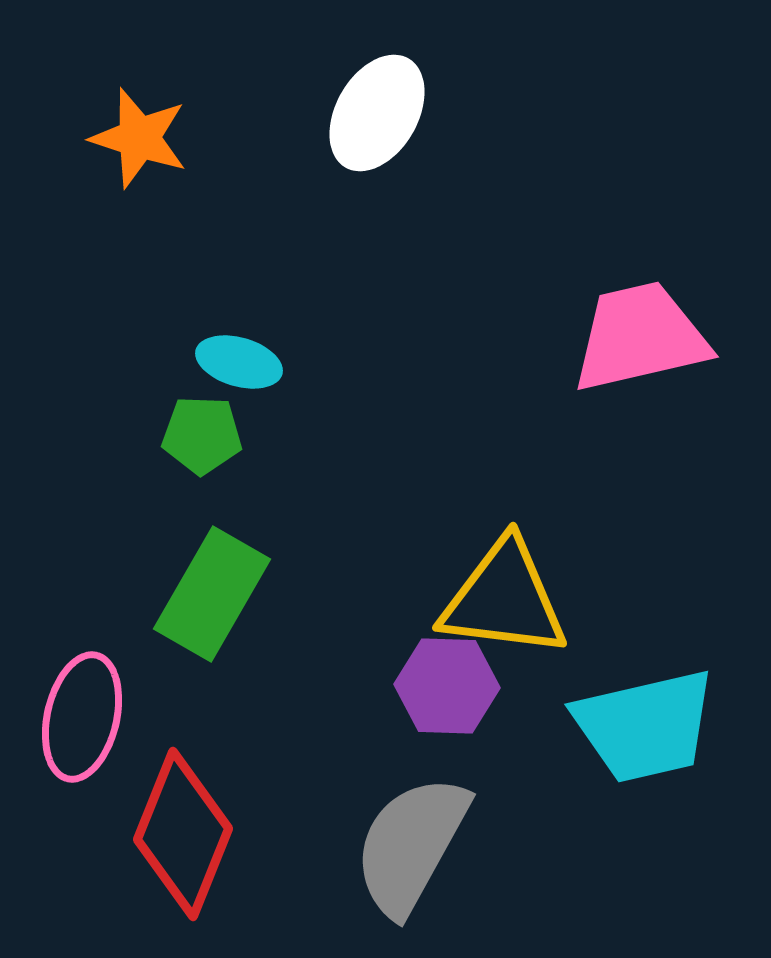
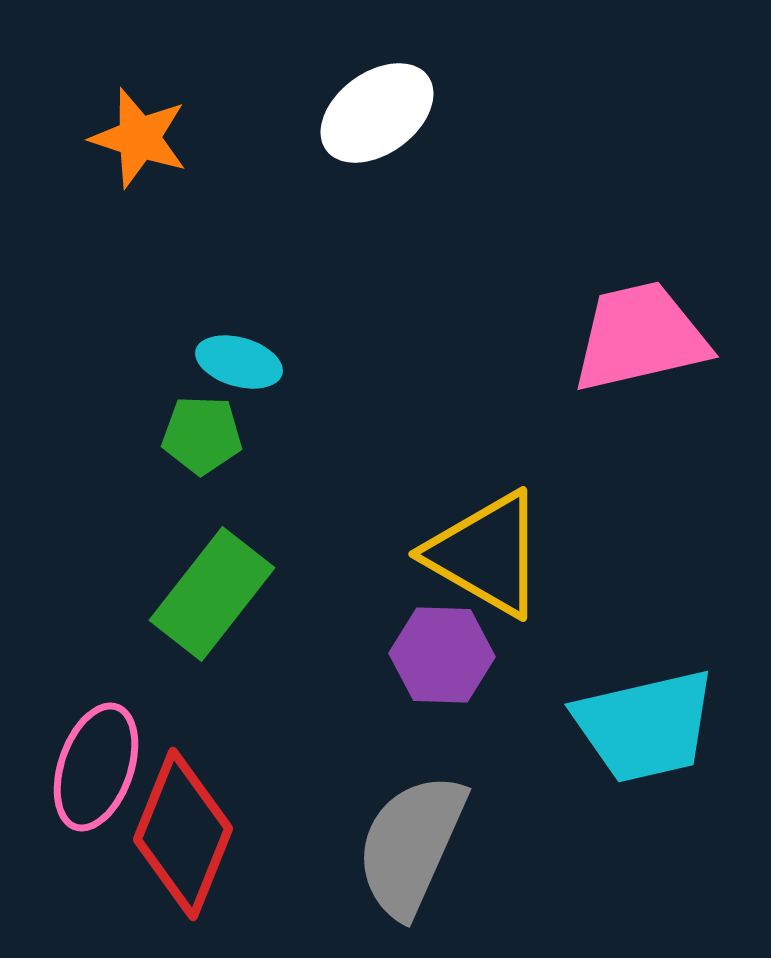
white ellipse: rotated 24 degrees clockwise
green rectangle: rotated 8 degrees clockwise
yellow triangle: moved 18 px left, 45 px up; rotated 23 degrees clockwise
purple hexagon: moved 5 px left, 31 px up
pink ellipse: moved 14 px right, 50 px down; rotated 6 degrees clockwise
gray semicircle: rotated 5 degrees counterclockwise
